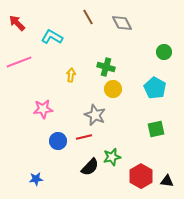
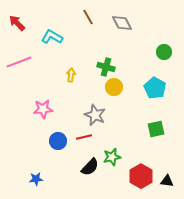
yellow circle: moved 1 px right, 2 px up
